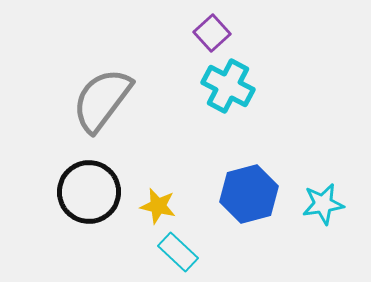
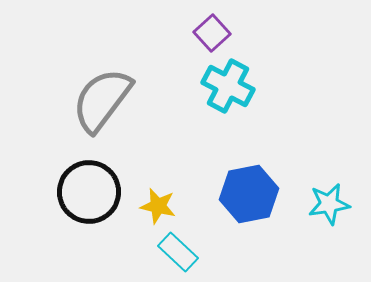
blue hexagon: rotated 4 degrees clockwise
cyan star: moved 6 px right
